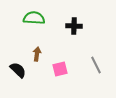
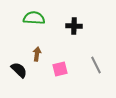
black semicircle: moved 1 px right
